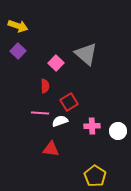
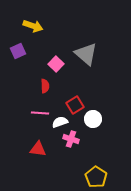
yellow arrow: moved 15 px right
purple square: rotated 21 degrees clockwise
pink square: moved 1 px down
red square: moved 6 px right, 3 px down
white semicircle: moved 1 px down
pink cross: moved 21 px left, 13 px down; rotated 21 degrees clockwise
white circle: moved 25 px left, 12 px up
red triangle: moved 13 px left
yellow pentagon: moved 1 px right, 1 px down
